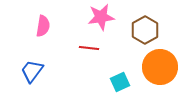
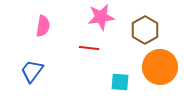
cyan square: rotated 30 degrees clockwise
